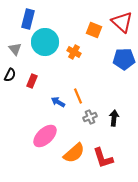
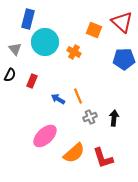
blue arrow: moved 3 px up
